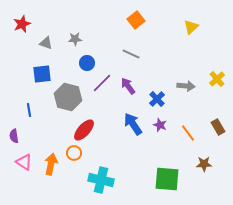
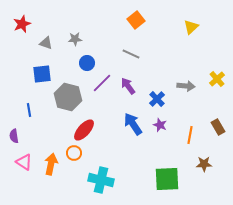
orange line: moved 2 px right, 2 px down; rotated 48 degrees clockwise
green square: rotated 8 degrees counterclockwise
